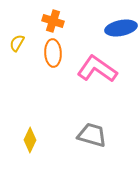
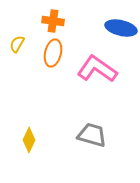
orange cross: rotated 10 degrees counterclockwise
blue ellipse: rotated 24 degrees clockwise
yellow semicircle: moved 1 px down
orange ellipse: rotated 16 degrees clockwise
yellow diamond: moved 1 px left
